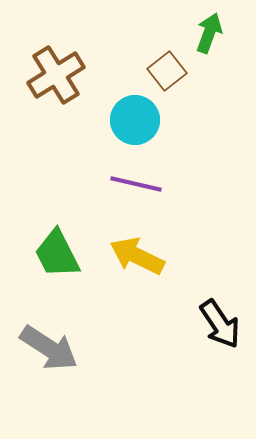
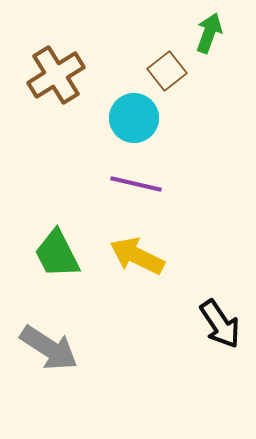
cyan circle: moved 1 px left, 2 px up
